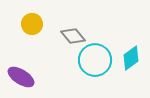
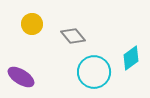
cyan circle: moved 1 px left, 12 px down
